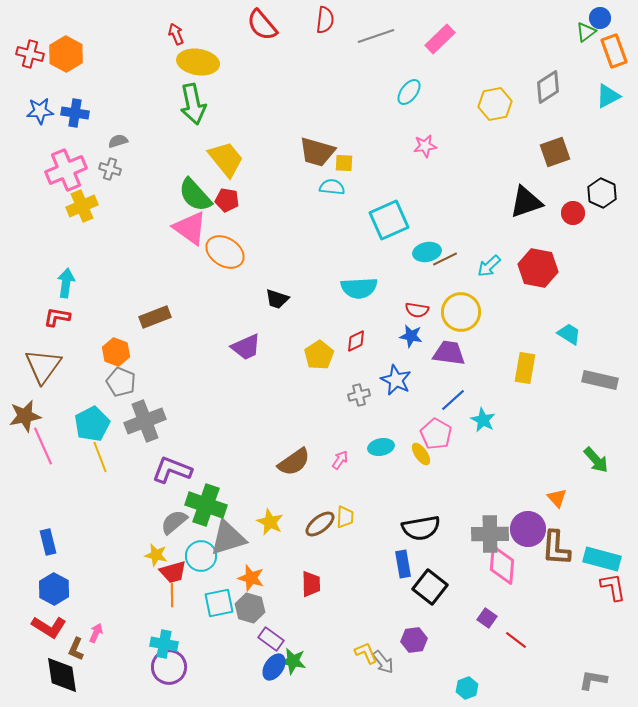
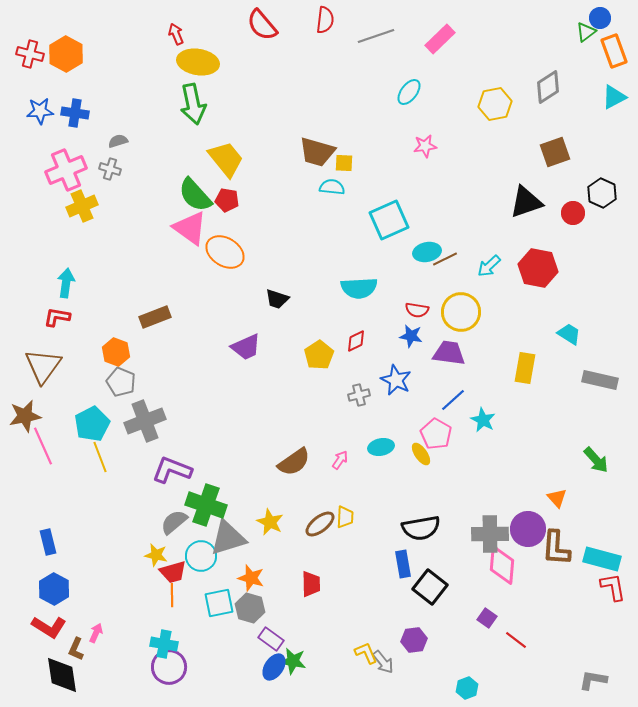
cyan triangle at (608, 96): moved 6 px right, 1 px down
